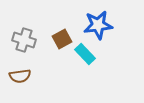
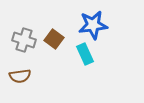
blue star: moved 5 px left
brown square: moved 8 px left; rotated 24 degrees counterclockwise
cyan rectangle: rotated 20 degrees clockwise
